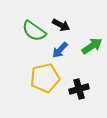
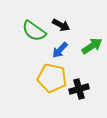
yellow pentagon: moved 7 px right; rotated 24 degrees clockwise
